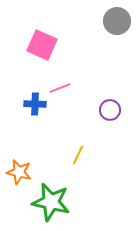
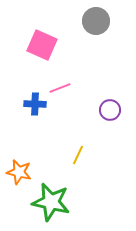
gray circle: moved 21 px left
